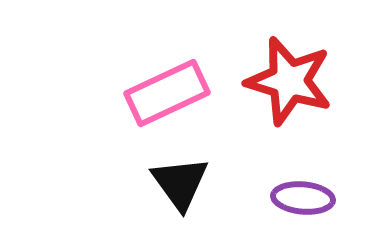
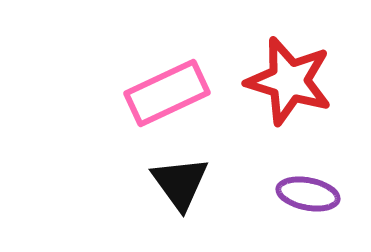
purple ellipse: moved 5 px right, 4 px up; rotated 6 degrees clockwise
